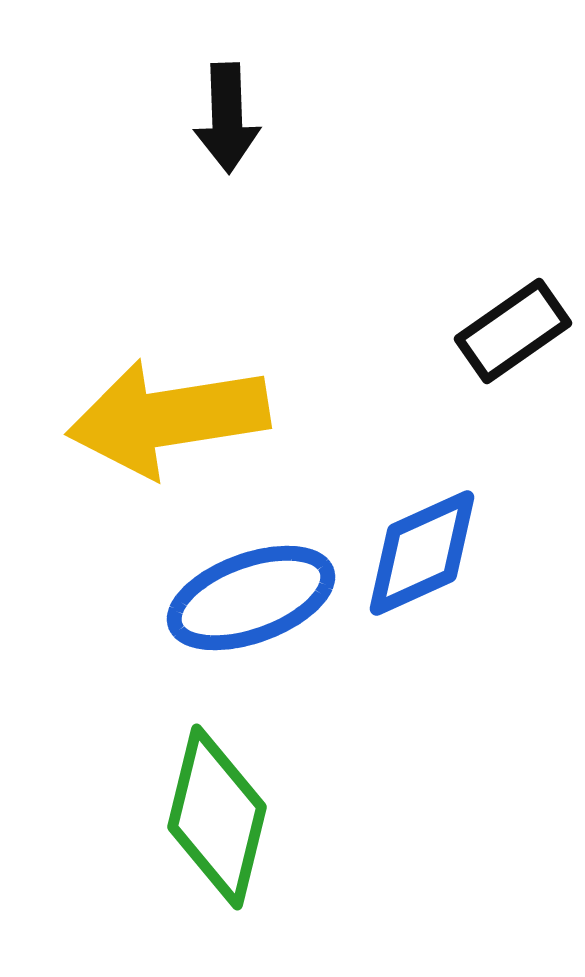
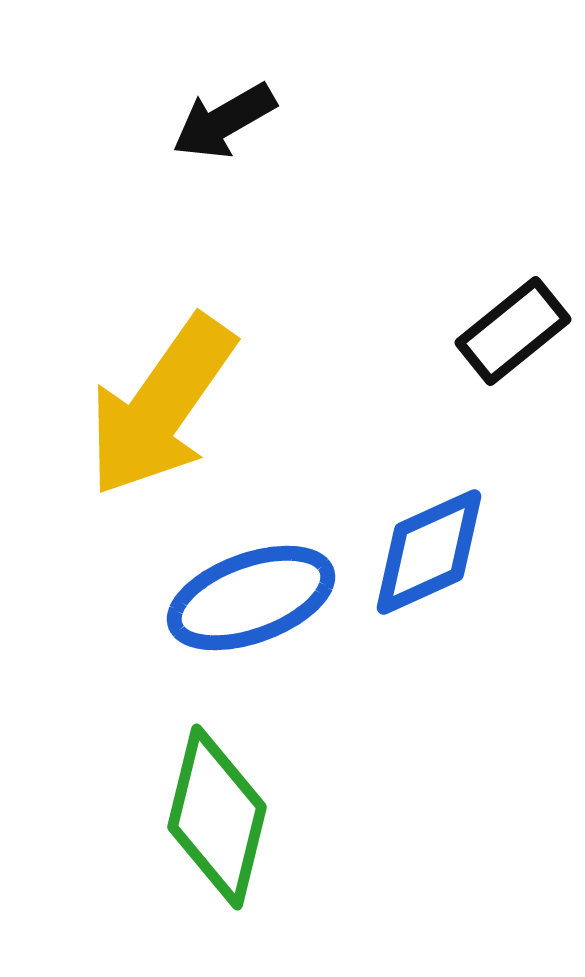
black arrow: moved 3 px left, 3 px down; rotated 62 degrees clockwise
black rectangle: rotated 4 degrees counterclockwise
yellow arrow: moved 7 px left, 12 px up; rotated 46 degrees counterclockwise
blue diamond: moved 7 px right, 1 px up
